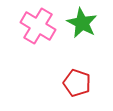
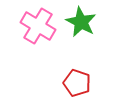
green star: moved 1 px left, 1 px up
